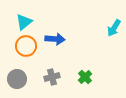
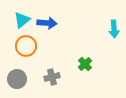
cyan triangle: moved 2 px left, 2 px up
cyan arrow: moved 1 px down; rotated 36 degrees counterclockwise
blue arrow: moved 8 px left, 16 px up
green cross: moved 13 px up
